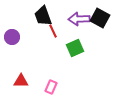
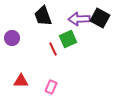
red line: moved 18 px down
purple circle: moved 1 px down
green square: moved 7 px left, 9 px up
